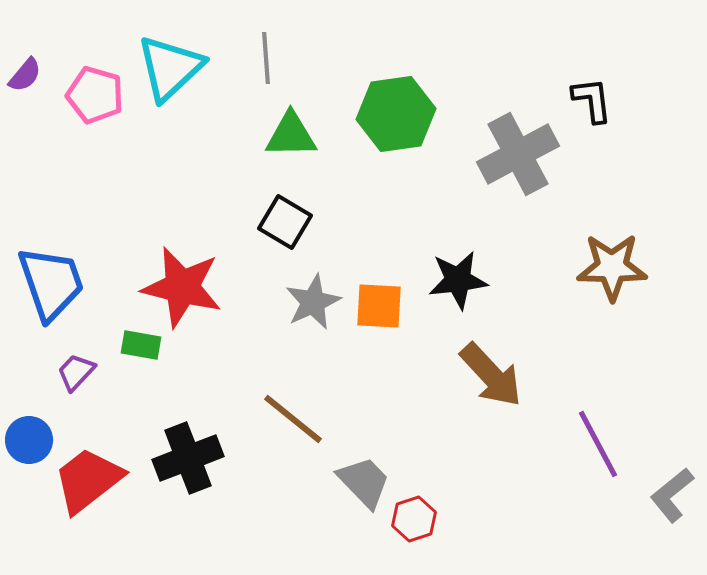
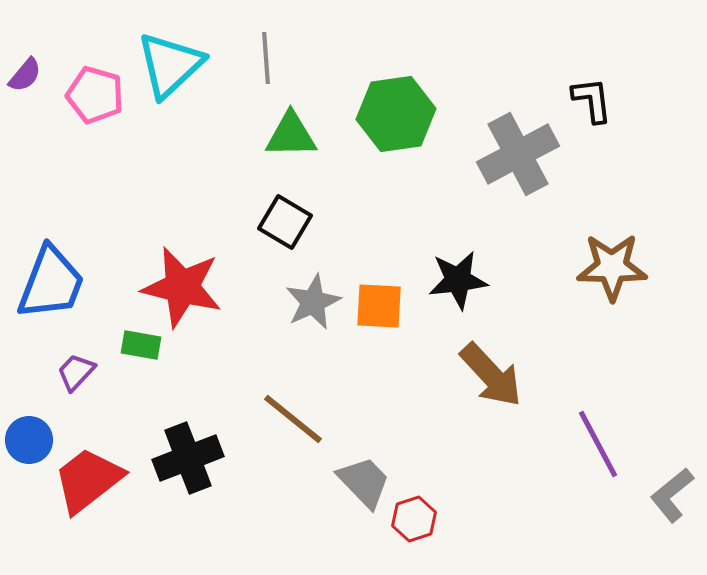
cyan triangle: moved 3 px up
blue trapezoid: rotated 40 degrees clockwise
